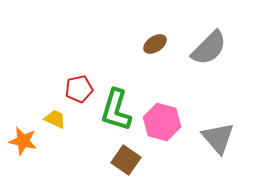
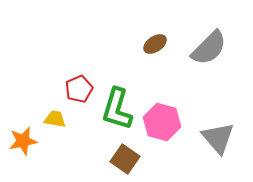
red pentagon: rotated 12 degrees counterclockwise
green L-shape: moved 1 px right, 1 px up
yellow trapezoid: rotated 15 degrees counterclockwise
orange star: rotated 24 degrees counterclockwise
brown square: moved 1 px left, 1 px up
